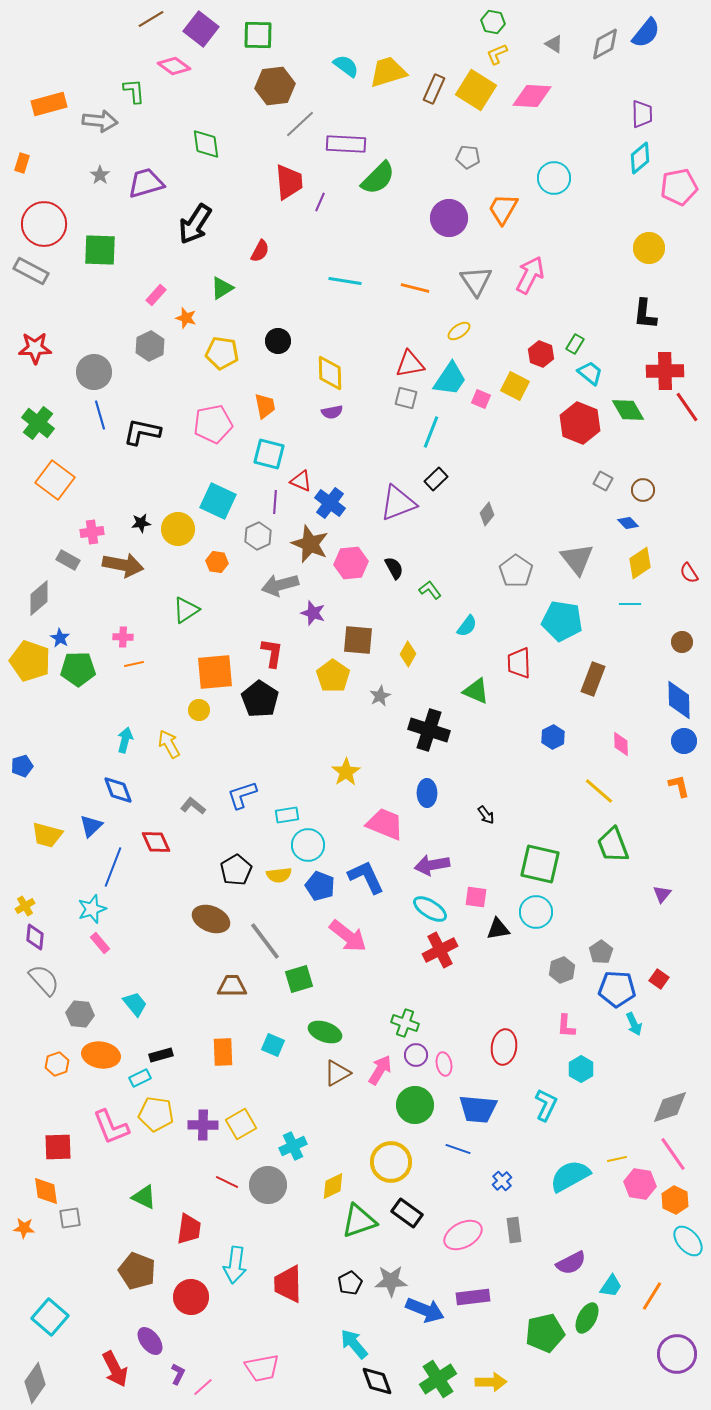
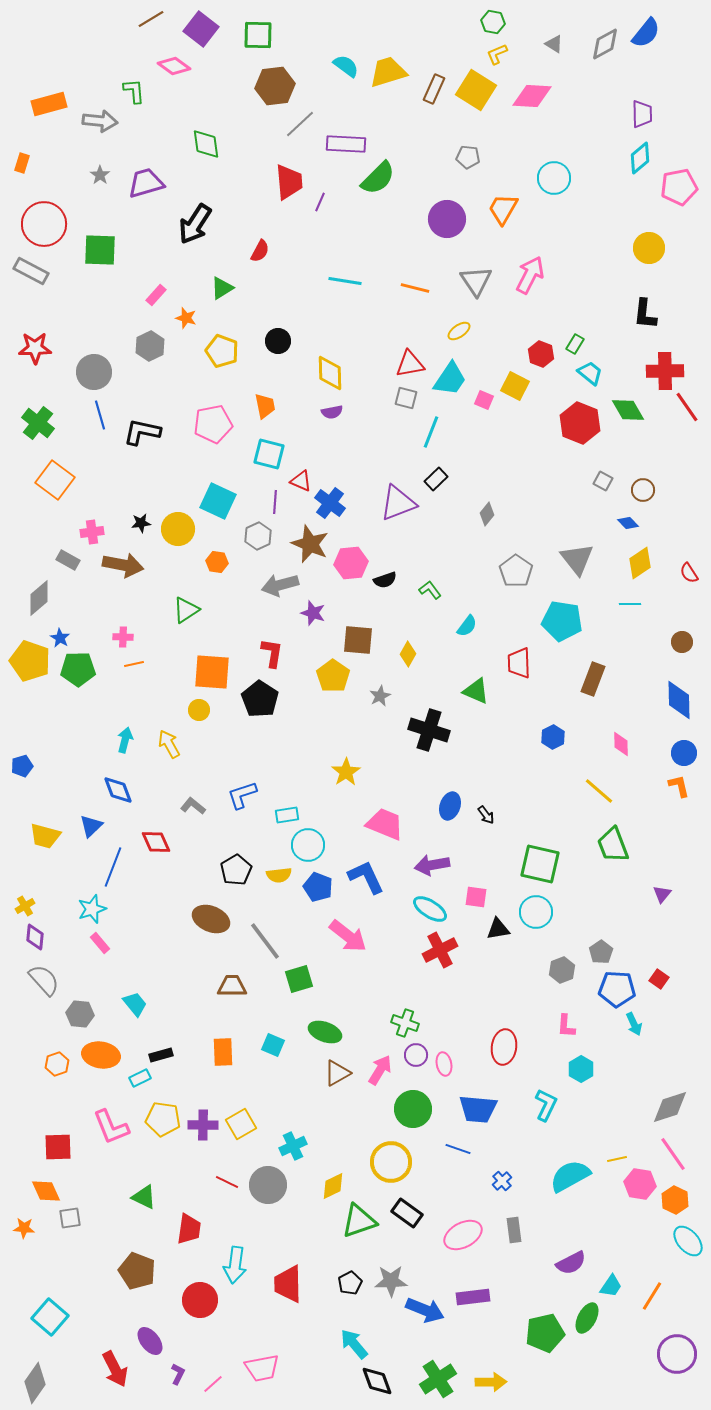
purple circle at (449, 218): moved 2 px left, 1 px down
yellow pentagon at (222, 353): moved 2 px up; rotated 12 degrees clockwise
pink square at (481, 399): moved 3 px right, 1 px down
black semicircle at (394, 568): moved 9 px left, 12 px down; rotated 100 degrees clockwise
orange square at (215, 672): moved 3 px left; rotated 9 degrees clockwise
blue circle at (684, 741): moved 12 px down
blue ellipse at (427, 793): moved 23 px right, 13 px down; rotated 20 degrees clockwise
yellow trapezoid at (47, 835): moved 2 px left, 1 px down
blue pentagon at (320, 886): moved 2 px left, 1 px down
green circle at (415, 1105): moved 2 px left, 4 px down
yellow pentagon at (156, 1114): moved 7 px right, 5 px down
orange diamond at (46, 1191): rotated 16 degrees counterclockwise
red circle at (191, 1297): moved 9 px right, 3 px down
pink line at (203, 1387): moved 10 px right, 3 px up
